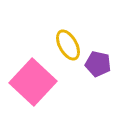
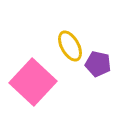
yellow ellipse: moved 2 px right, 1 px down
